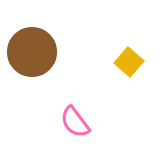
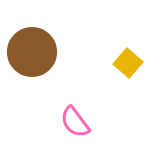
yellow square: moved 1 px left, 1 px down
